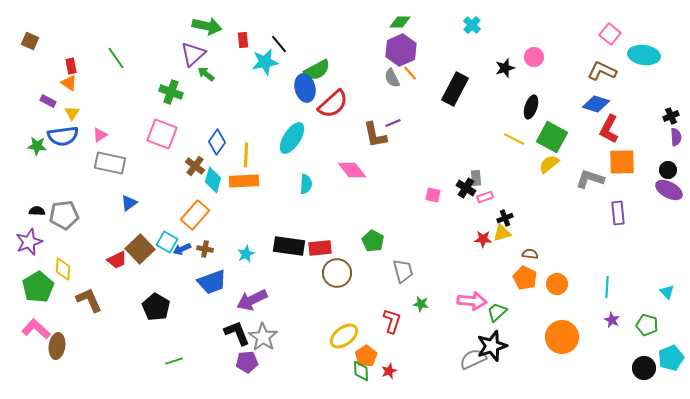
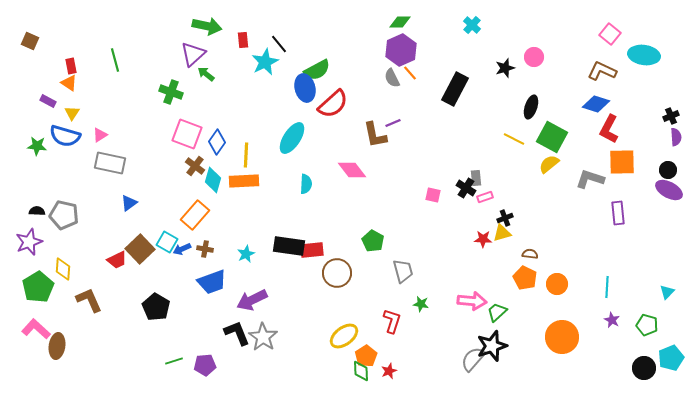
green line at (116, 58): moved 1 px left, 2 px down; rotated 20 degrees clockwise
cyan star at (265, 62): rotated 16 degrees counterclockwise
pink square at (162, 134): moved 25 px right
blue semicircle at (63, 136): moved 2 px right; rotated 24 degrees clockwise
gray pentagon at (64, 215): rotated 20 degrees clockwise
red rectangle at (320, 248): moved 8 px left, 2 px down
cyan triangle at (667, 292): rotated 28 degrees clockwise
gray semicircle at (473, 359): rotated 24 degrees counterclockwise
purple pentagon at (247, 362): moved 42 px left, 3 px down
